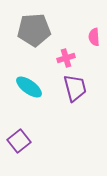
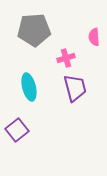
cyan ellipse: rotated 40 degrees clockwise
purple square: moved 2 px left, 11 px up
